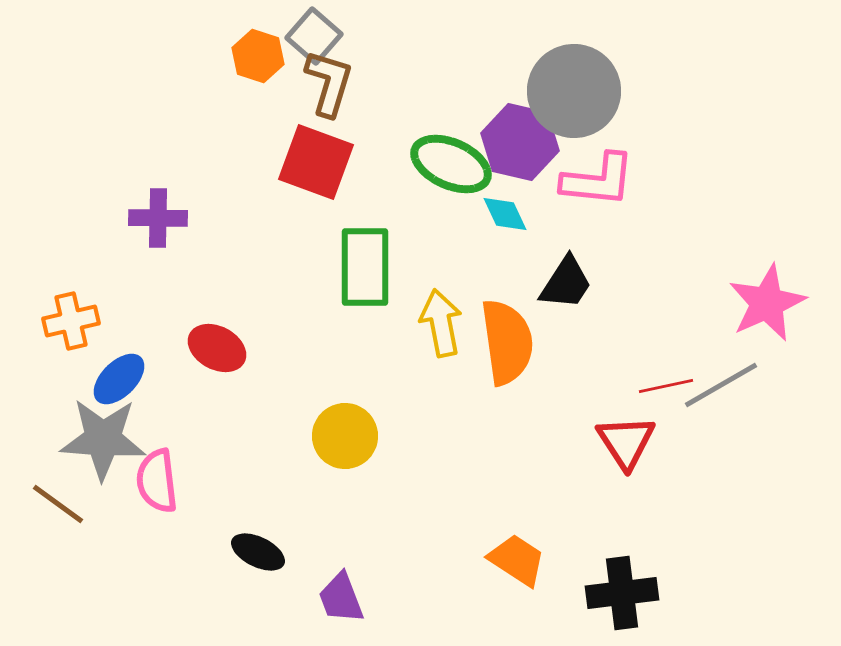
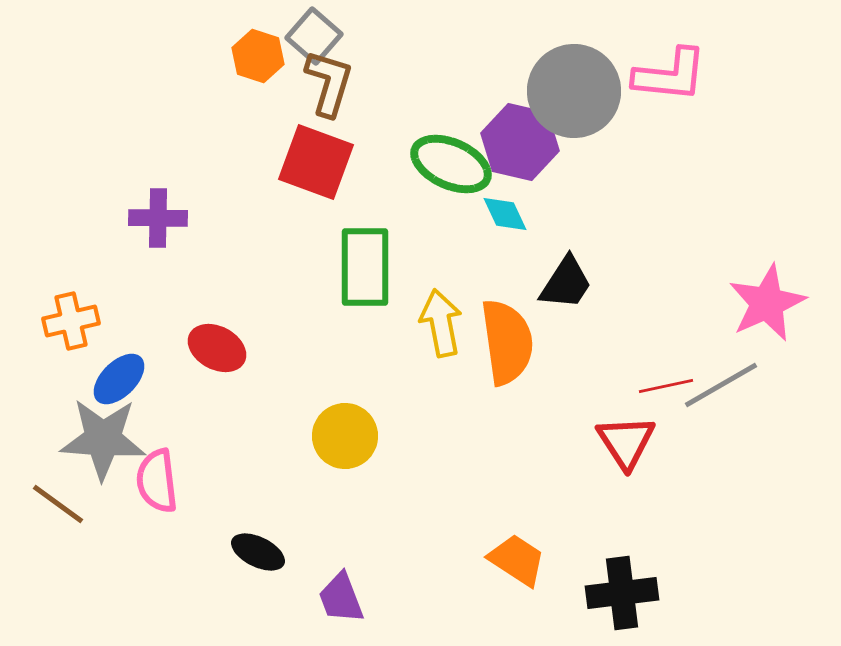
pink L-shape: moved 72 px right, 105 px up
